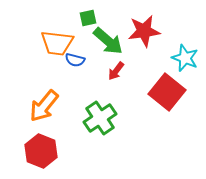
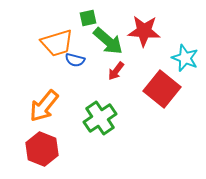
red star: rotated 12 degrees clockwise
orange trapezoid: rotated 24 degrees counterclockwise
red square: moved 5 px left, 3 px up
red hexagon: moved 1 px right, 2 px up
